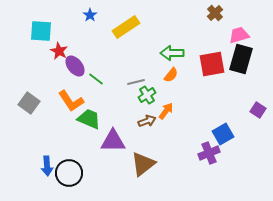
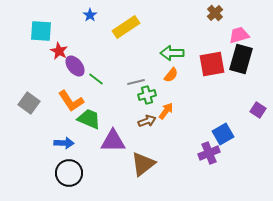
green cross: rotated 18 degrees clockwise
blue arrow: moved 17 px right, 23 px up; rotated 84 degrees counterclockwise
